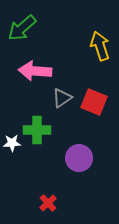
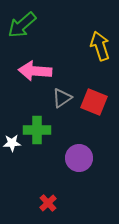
green arrow: moved 3 px up
